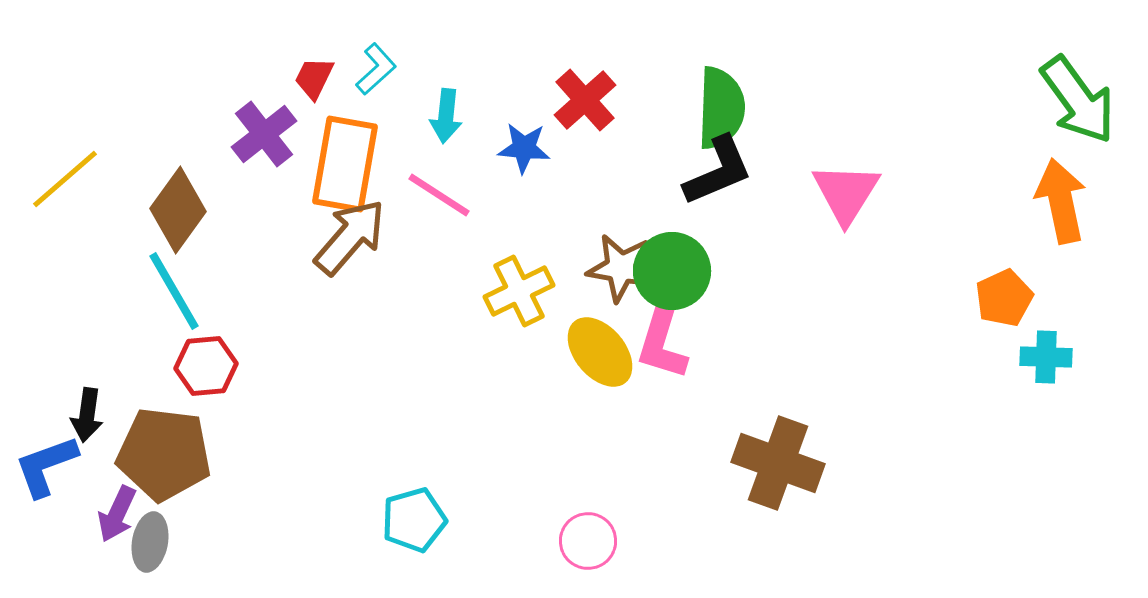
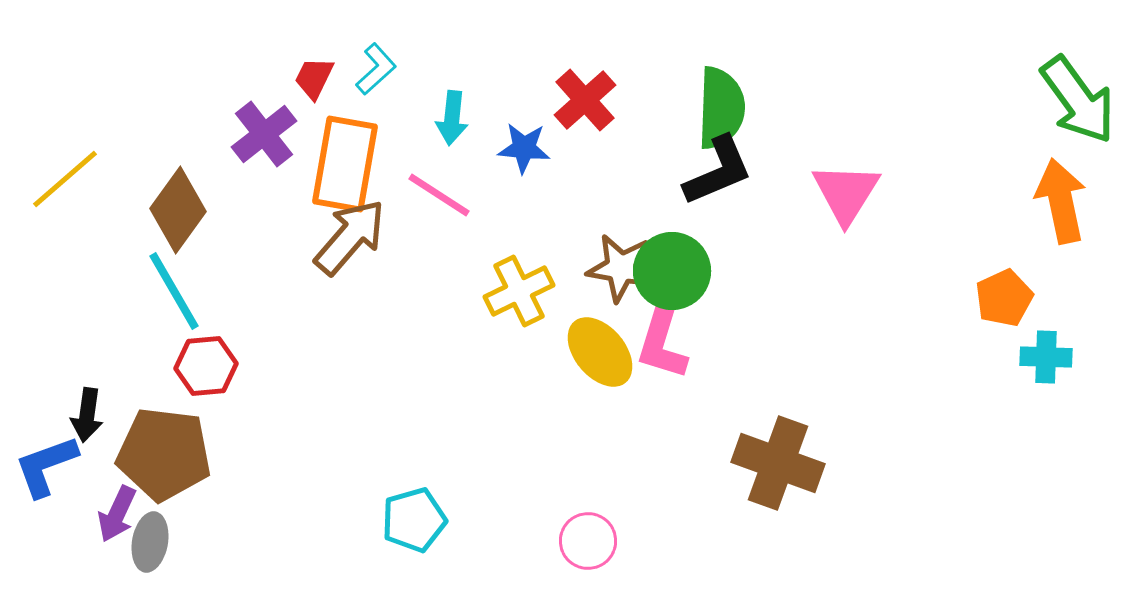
cyan arrow: moved 6 px right, 2 px down
